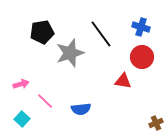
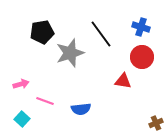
pink line: rotated 24 degrees counterclockwise
